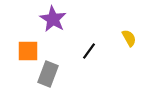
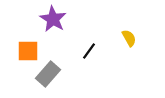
gray rectangle: rotated 20 degrees clockwise
